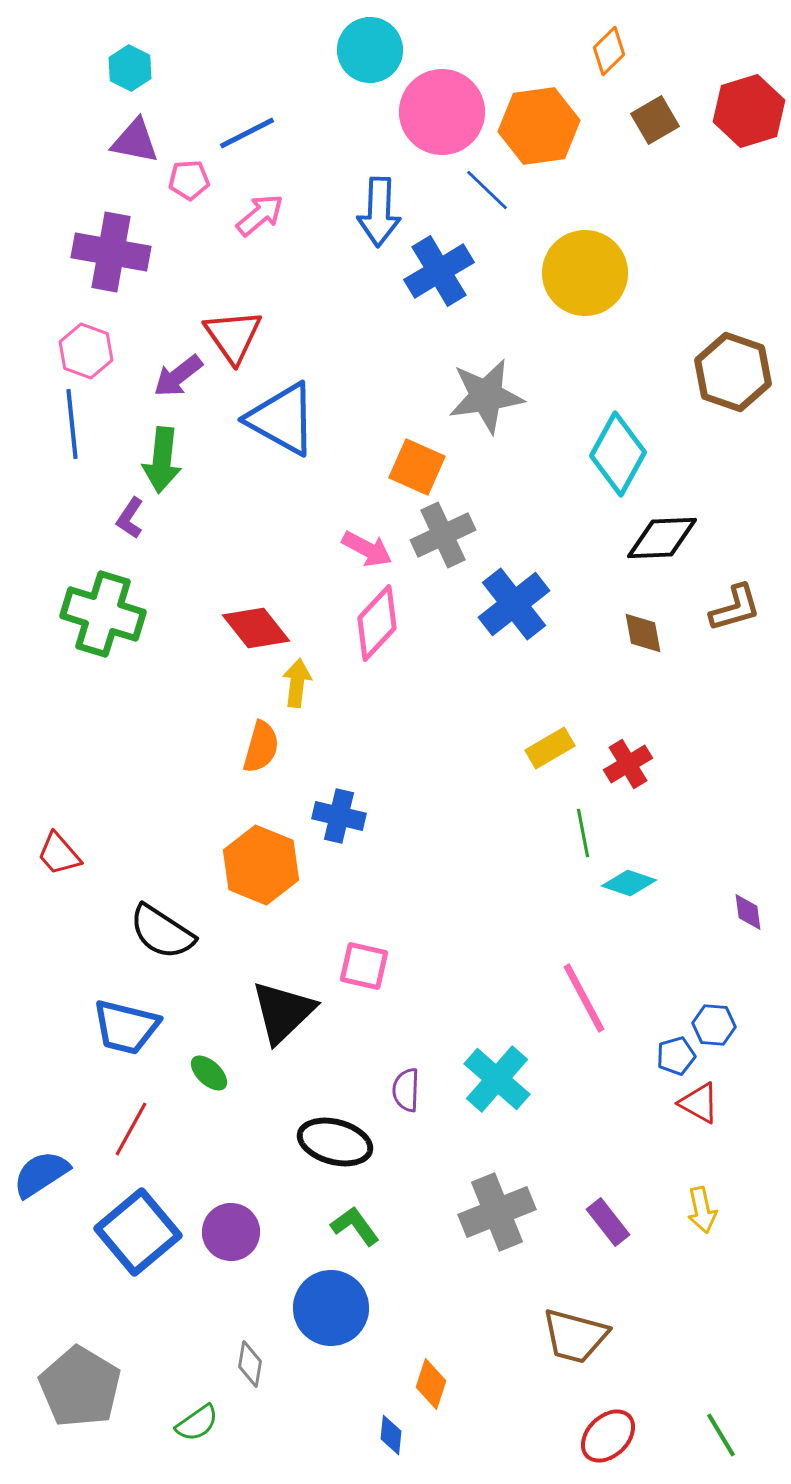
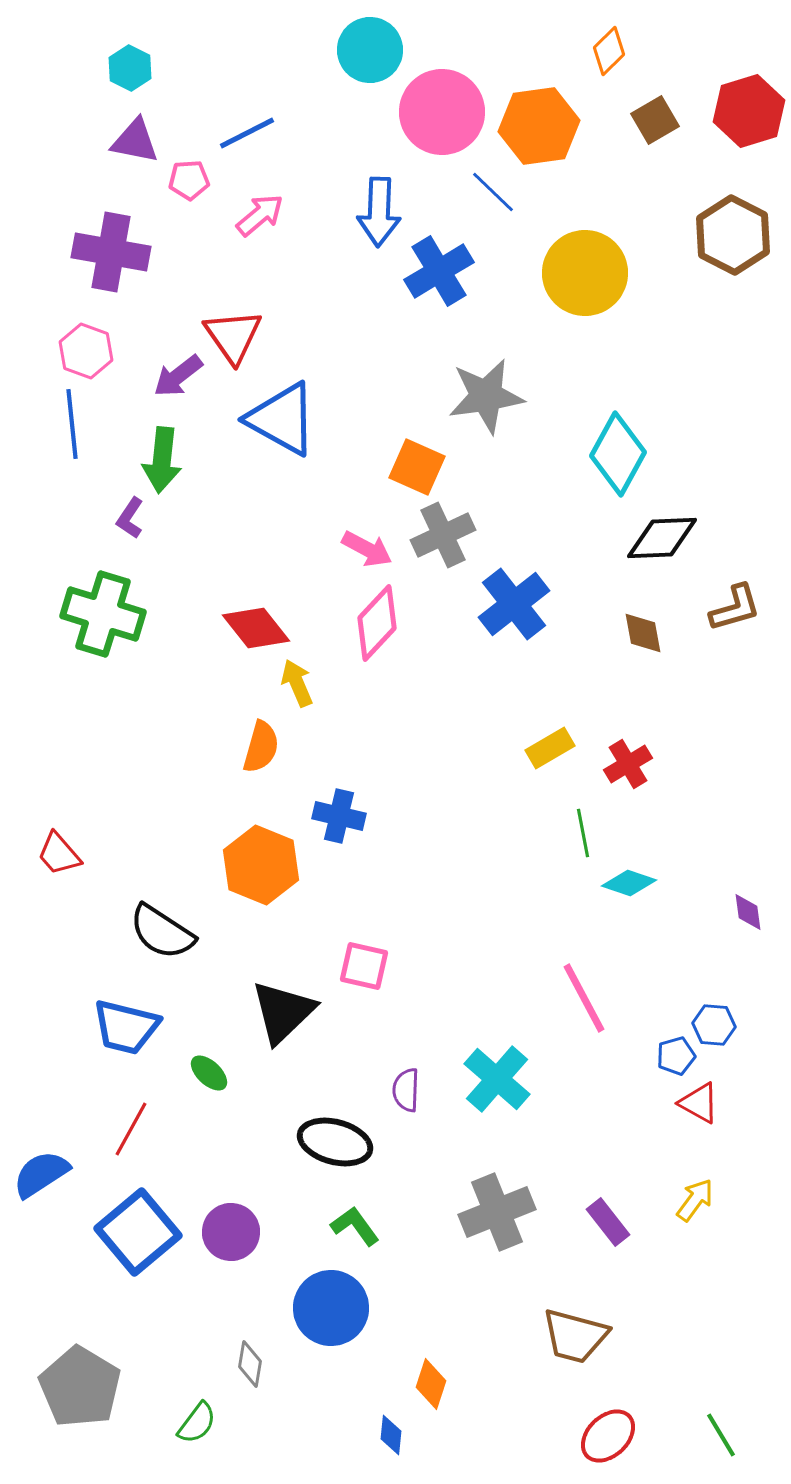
blue line at (487, 190): moved 6 px right, 2 px down
brown hexagon at (733, 372): moved 137 px up; rotated 8 degrees clockwise
yellow arrow at (297, 683): rotated 30 degrees counterclockwise
yellow arrow at (702, 1210): moved 7 px left, 10 px up; rotated 132 degrees counterclockwise
green semicircle at (197, 1423): rotated 18 degrees counterclockwise
